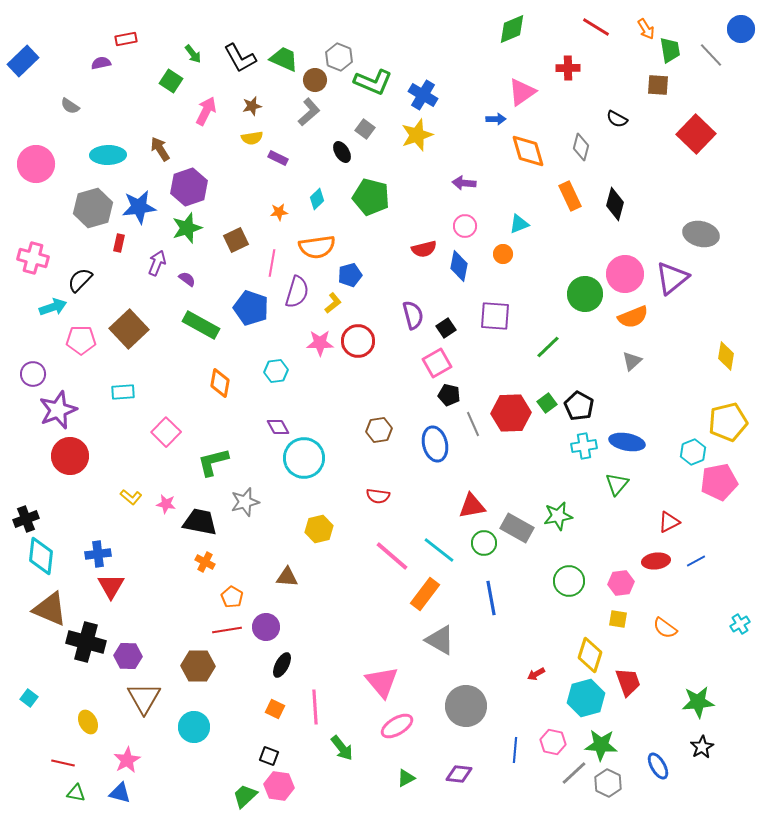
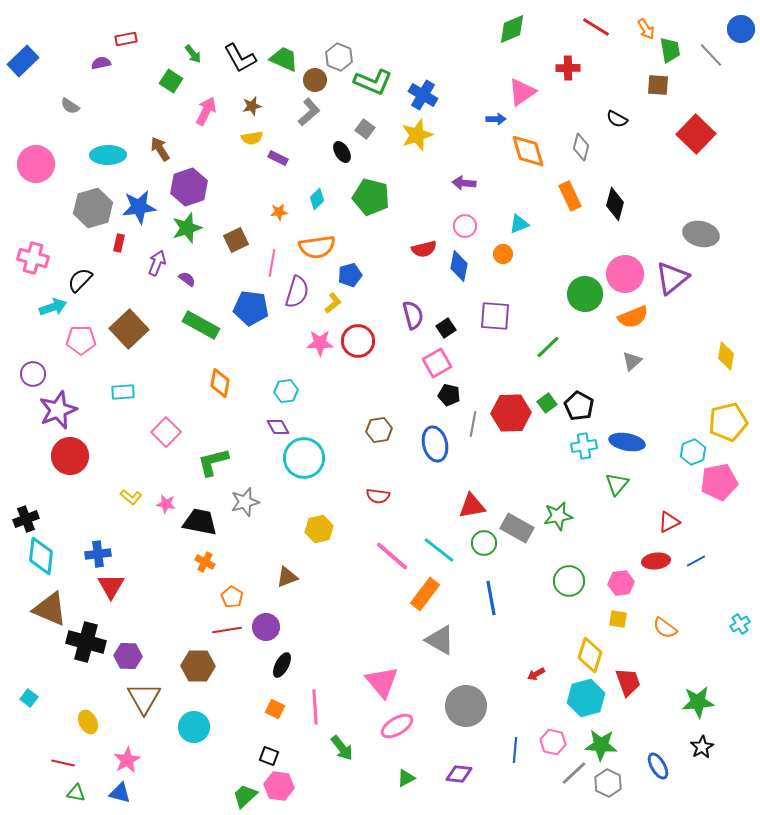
blue pentagon at (251, 308): rotated 12 degrees counterclockwise
cyan hexagon at (276, 371): moved 10 px right, 20 px down
gray line at (473, 424): rotated 35 degrees clockwise
brown triangle at (287, 577): rotated 25 degrees counterclockwise
